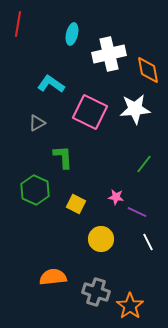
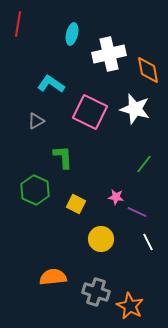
white star: rotated 20 degrees clockwise
gray triangle: moved 1 px left, 2 px up
orange star: rotated 8 degrees counterclockwise
